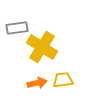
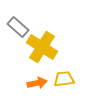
gray rectangle: moved 1 px right, 1 px up; rotated 50 degrees clockwise
yellow trapezoid: moved 1 px right, 1 px up
